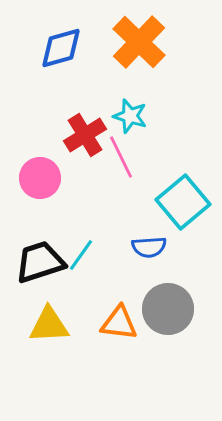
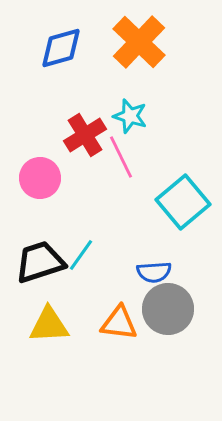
blue semicircle: moved 5 px right, 25 px down
